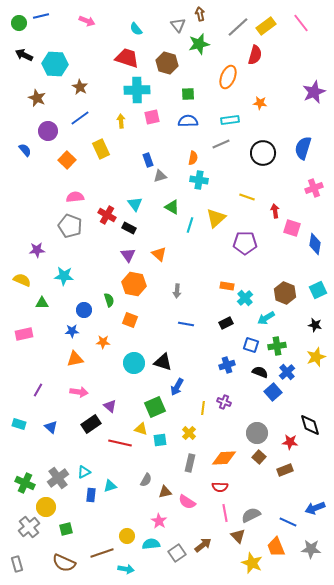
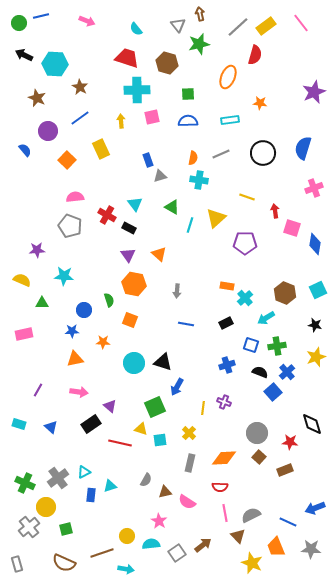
gray line at (221, 144): moved 10 px down
black diamond at (310, 425): moved 2 px right, 1 px up
